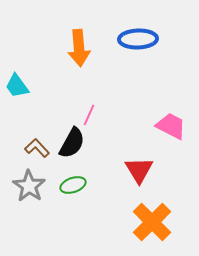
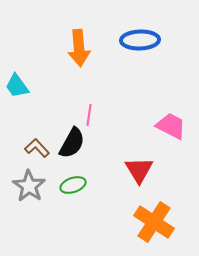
blue ellipse: moved 2 px right, 1 px down
pink line: rotated 15 degrees counterclockwise
orange cross: moved 2 px right; rotated 12 degrees counterclockwise
